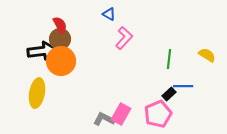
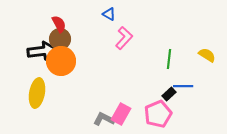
red semicircle: moved 1 px left, 1 px up
